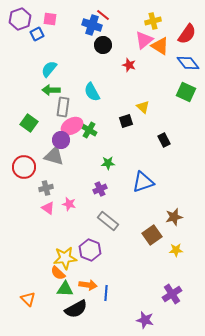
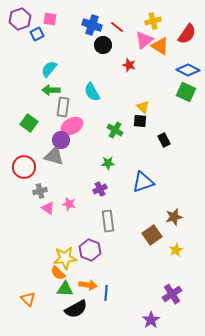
red line at (103, 15): moved 14 px right, 12 px down
blue diamond at (188, 63): moved 7 px down; rotated 25 degrees counterclockwise
black square at (126, 121): moved 14 px right; rotated 24 degrees clockwise
green cross at (89, 130): moved 26 px right
gray cross at (46, 188): moved 6 px left, 3 px down
gray rectangle at (108, 221): rotated 45 degrees clockwise
yellow star at (176, 250): rotated 24 degrees counterclockwise
purple star at (145, 320): moved 6 px right; rotated 24 degrees clockwise
